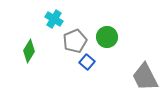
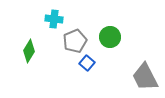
cyan cross: rotated 24 degrees counterclockwise
green circle: moved 3 px right
blue square: moved 1 px down
